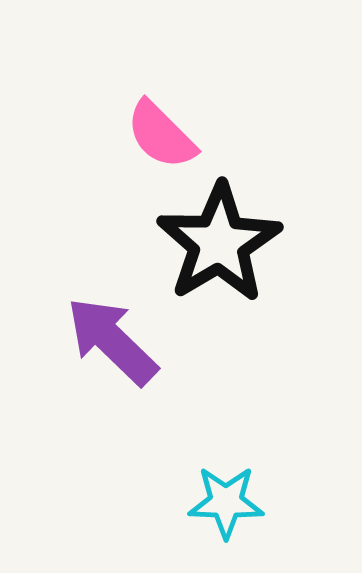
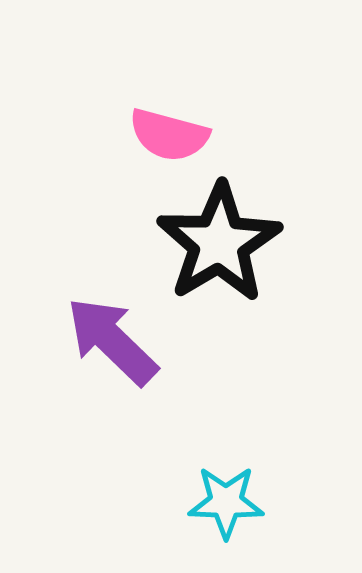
pink semicircle: moved 8 px right; rotated 30 degrees counterclockwise
